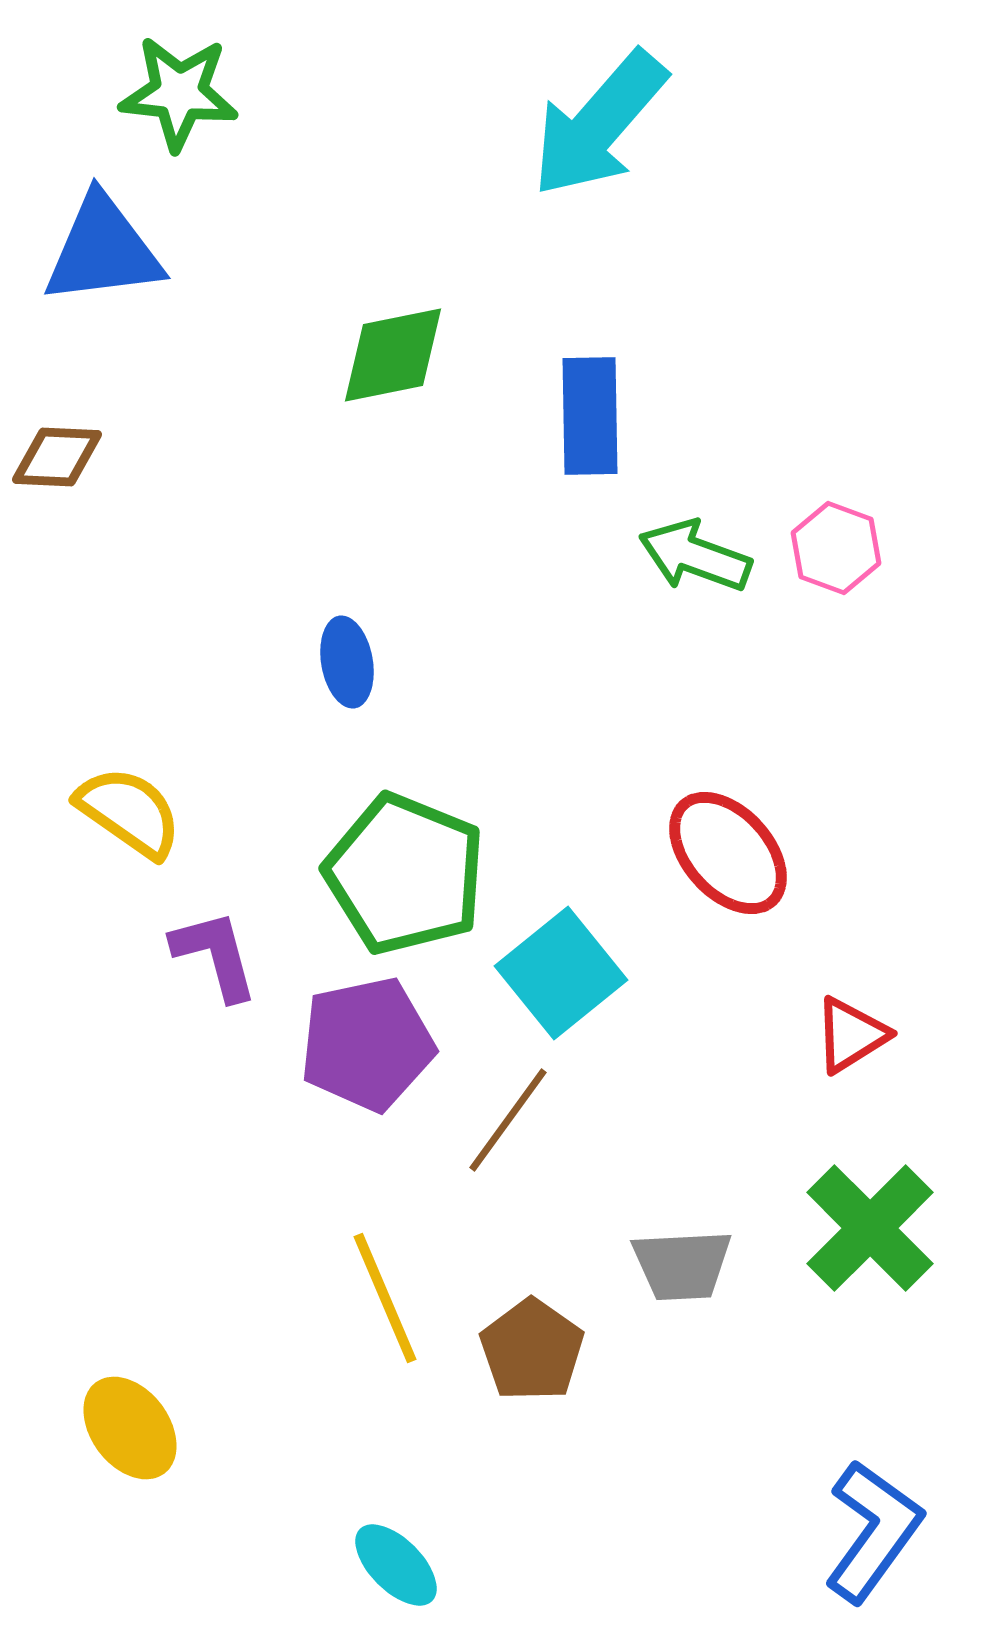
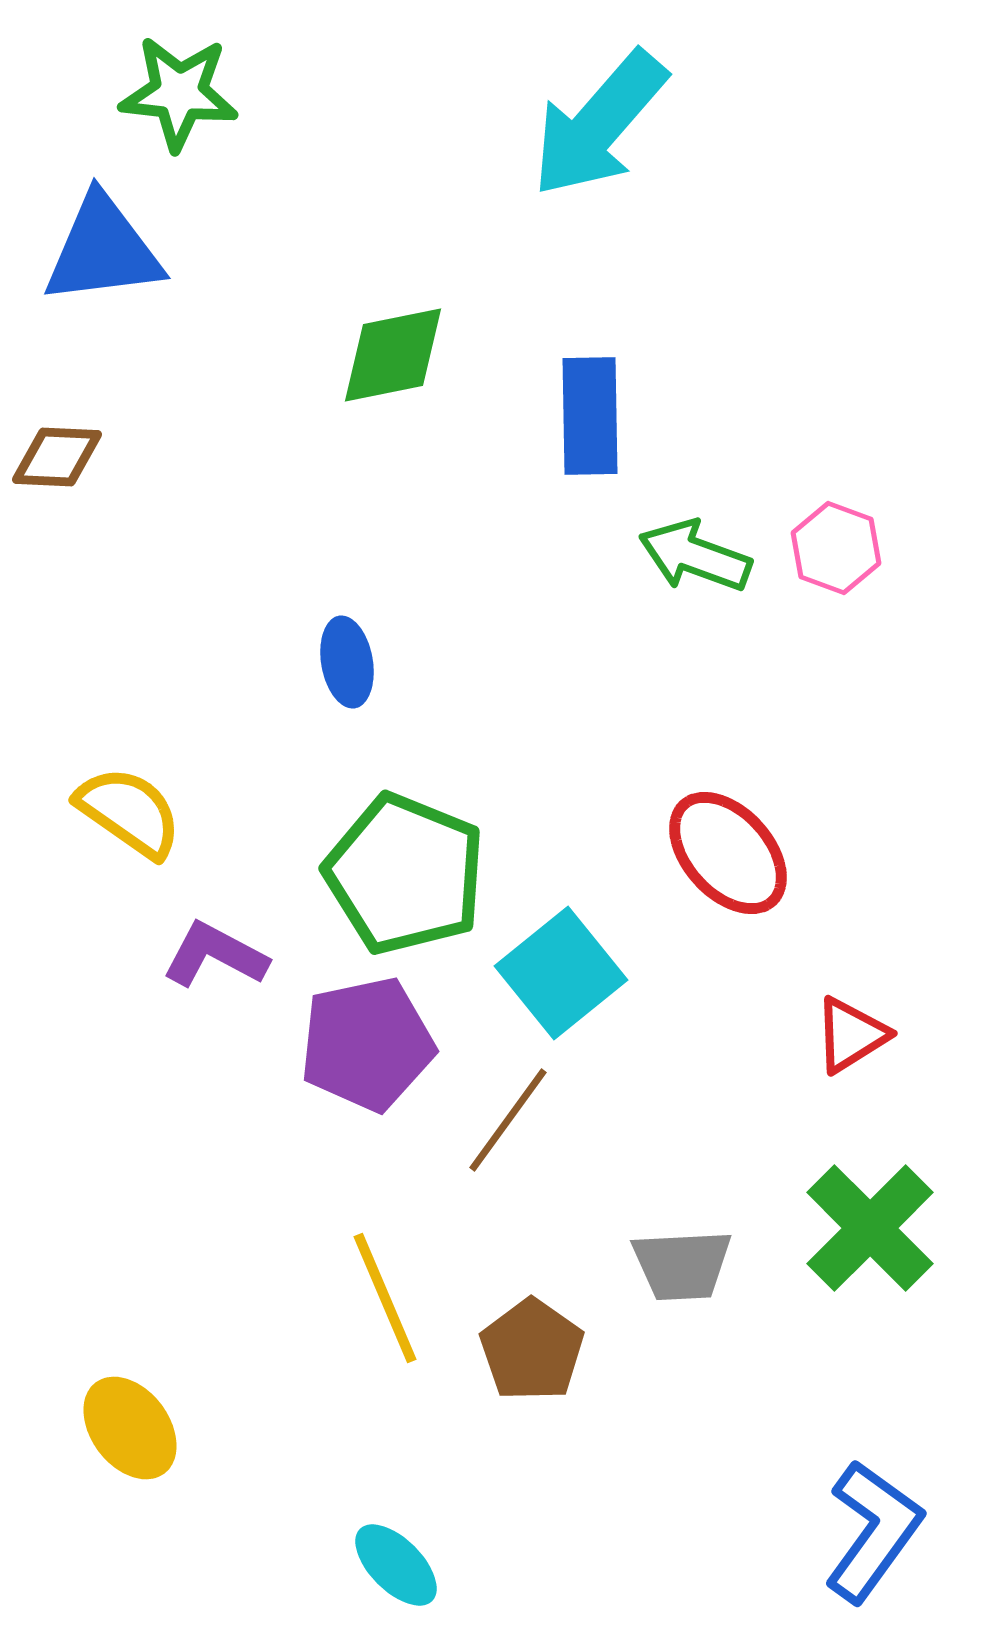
purple L-shape: rotated 47 degrees counterclockwise
